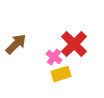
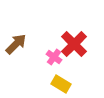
yellow rectangle: moved 10 px down; rotated 48 degrees clockwise
